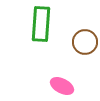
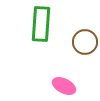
pink ellipse: moved 2 px right
